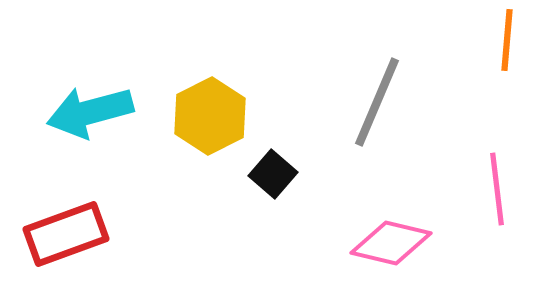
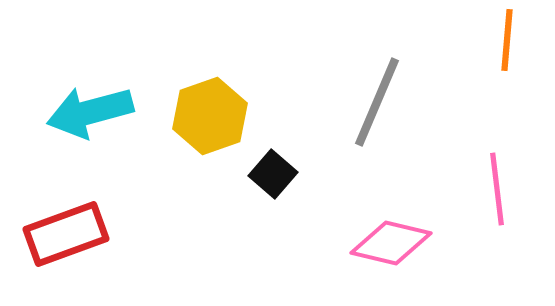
yellow hexagon: rotated 8 degrees clockwise
